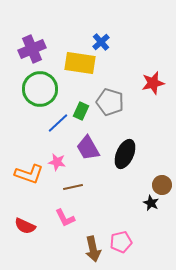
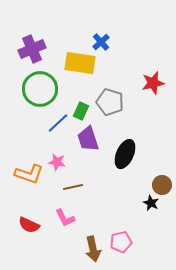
purple trapezoid: moved 9 px up; rotated 12 degrees clockwise
red semicircle: moved 4 px right, 1 px up
